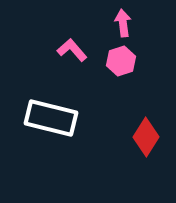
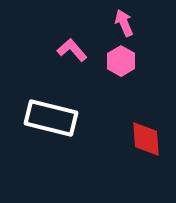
pink arrow: moved 1 px right; rotated 16 degrees counterclockwise
pink hexagon: rotated 12 degrees counterclockwise
red diamond: moved 2 px down; rotated 36 degrees counterclockwise
